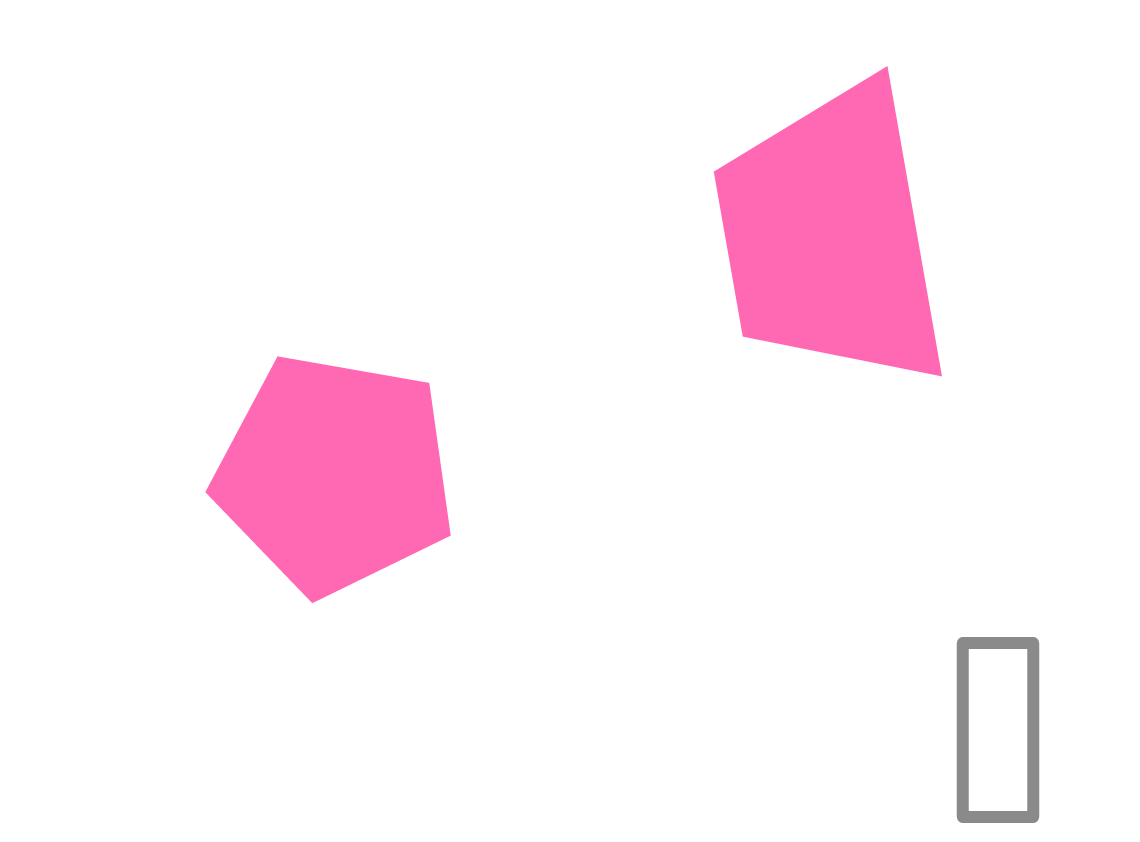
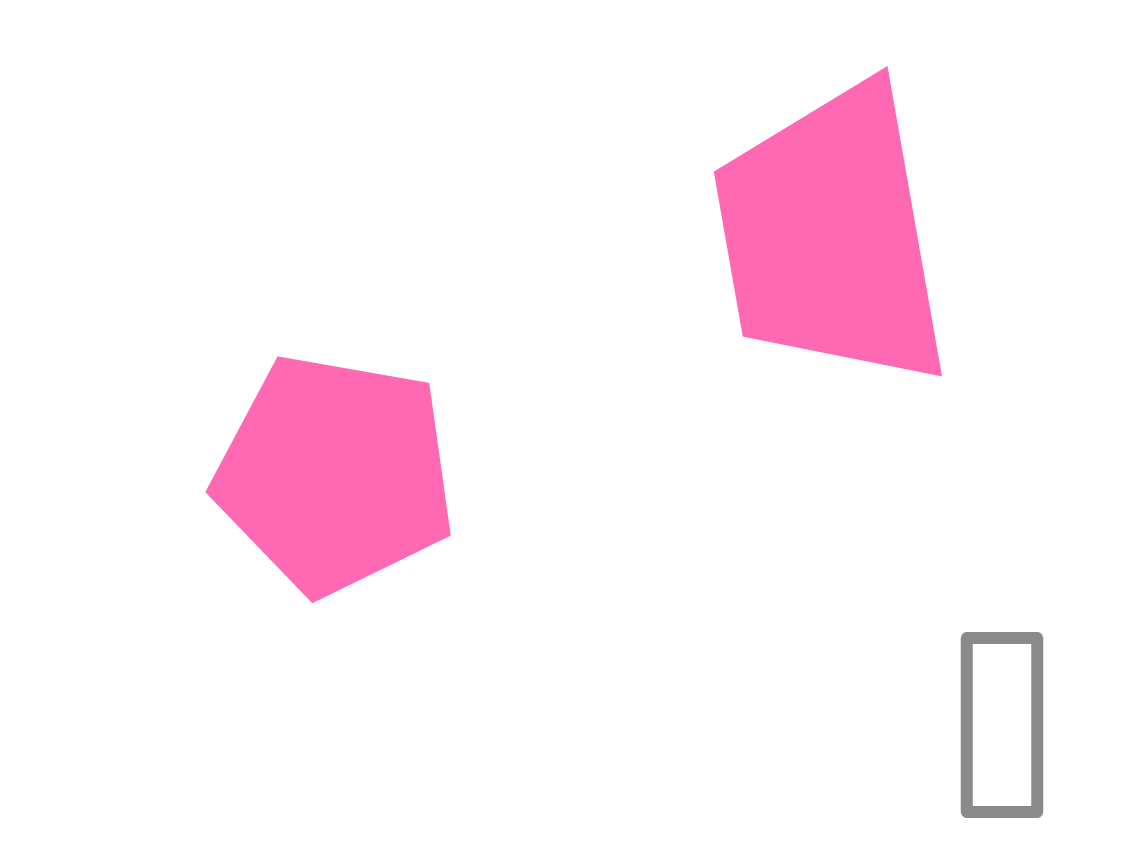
gray rectangle: moved 4 px right, 5 px up
